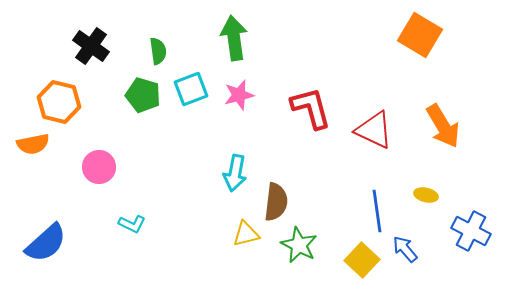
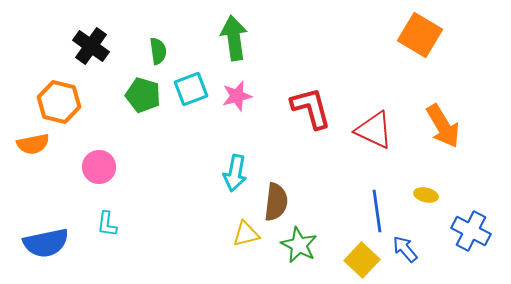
pink star: moved 2 px left, 1 px down
cyan L-shape: moved 25 px left; rotated 72 degrees clockwise
blue semicircle: rotated 30 degrees clockwise
